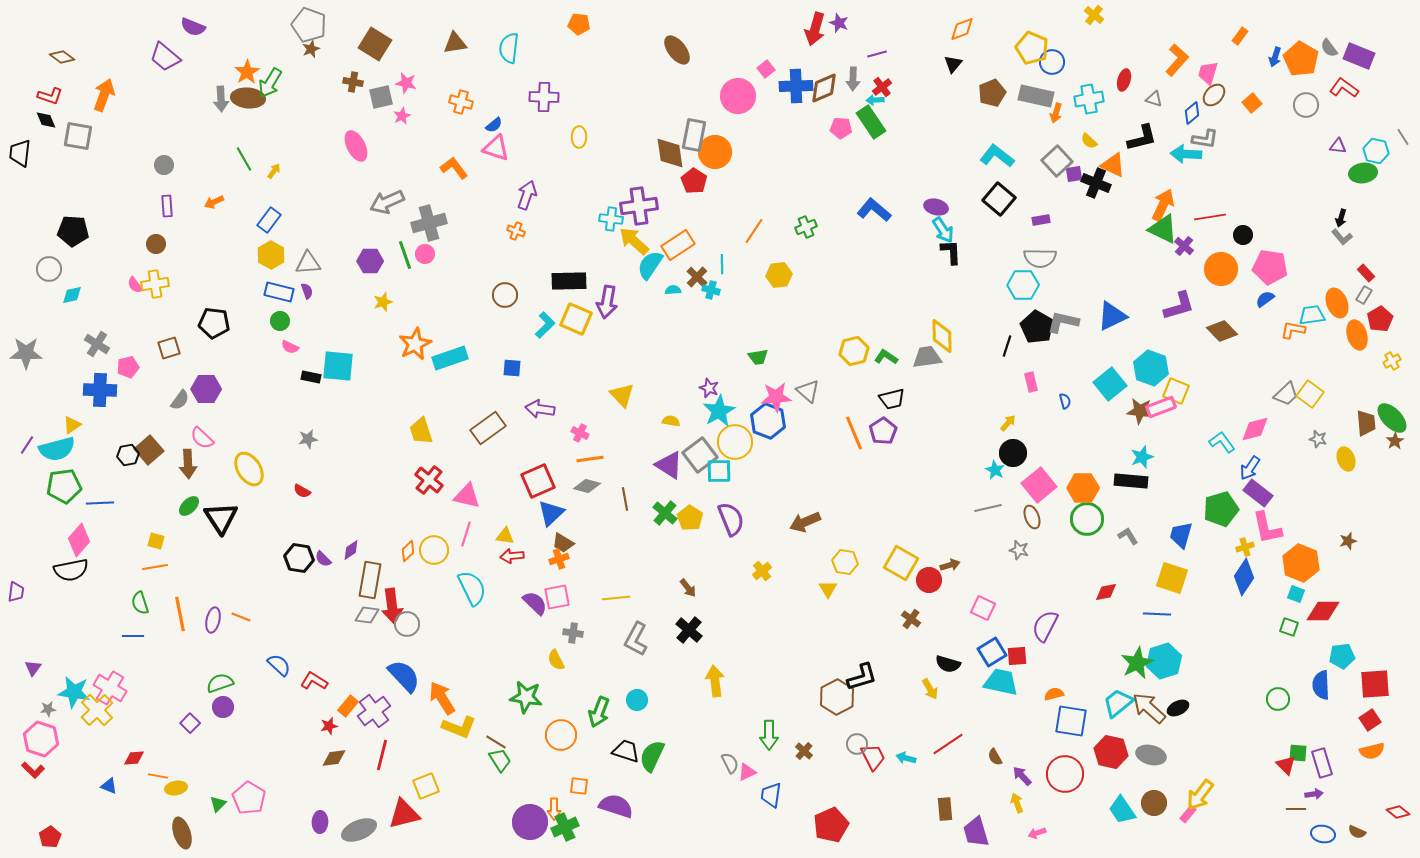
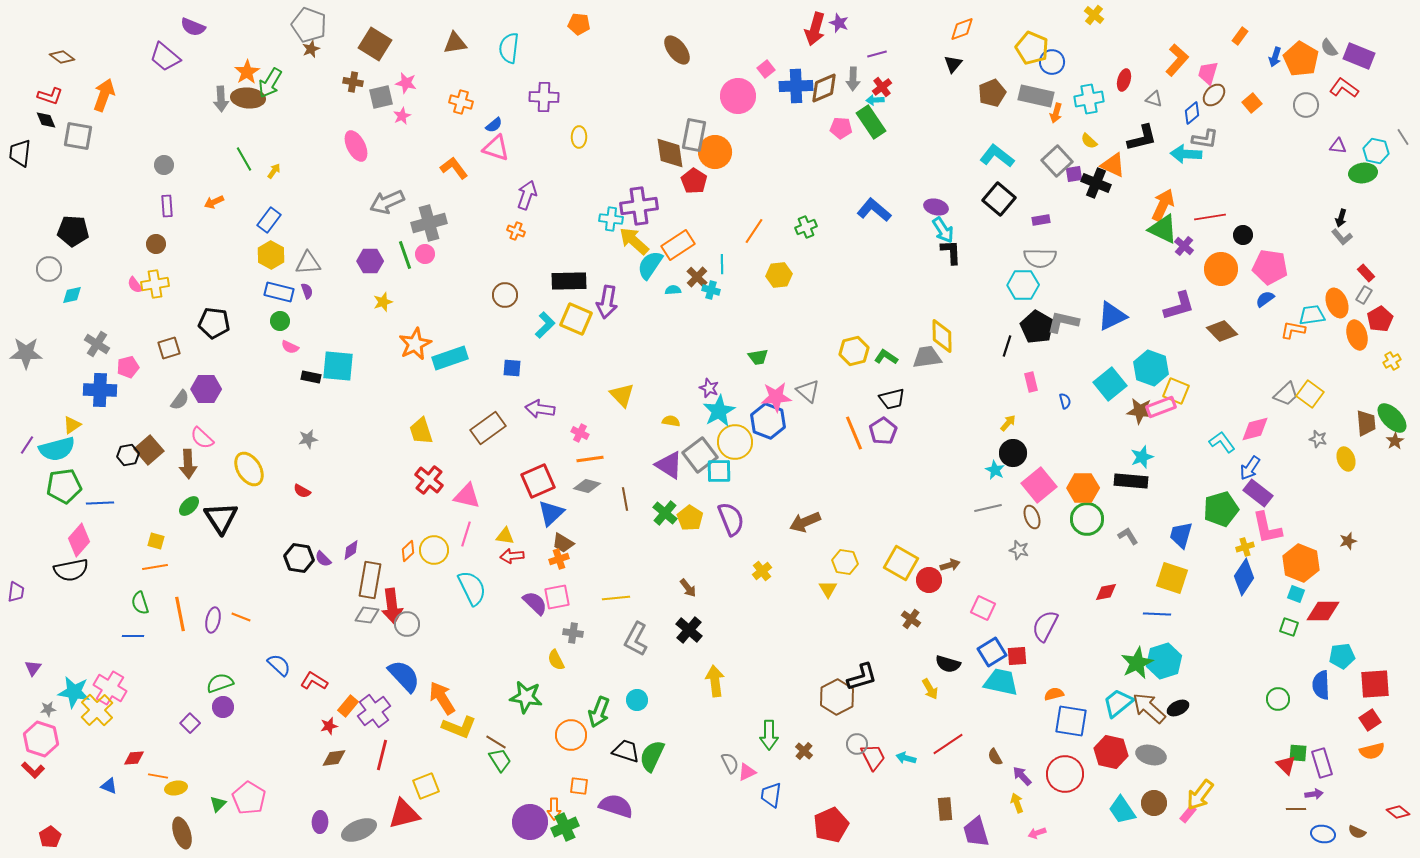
orange circle at (561, 735): moved 10 px right
